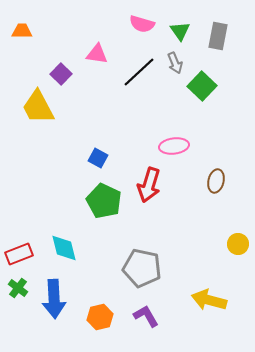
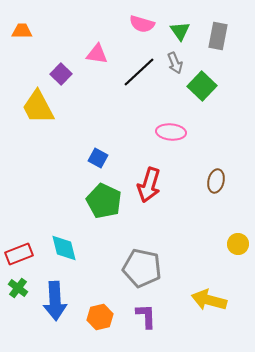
pink ellipse: moved 3 px left, 14 px up; rotated 12 degrees clockwise
blue arrow: moved 1 px right, 2 px down
purple L-shape: rotated 28 degrees clockwise
